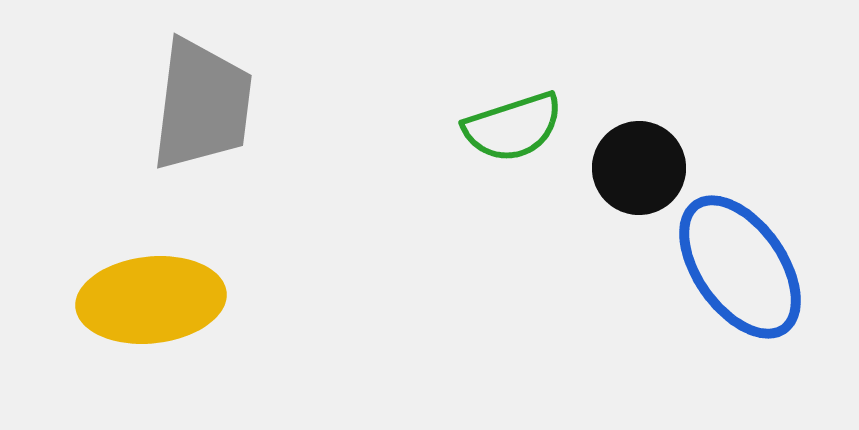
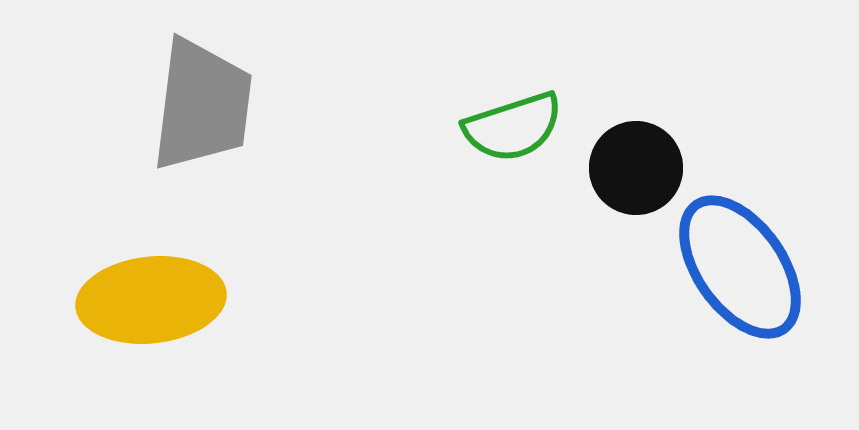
black circle: moved 3 px left
